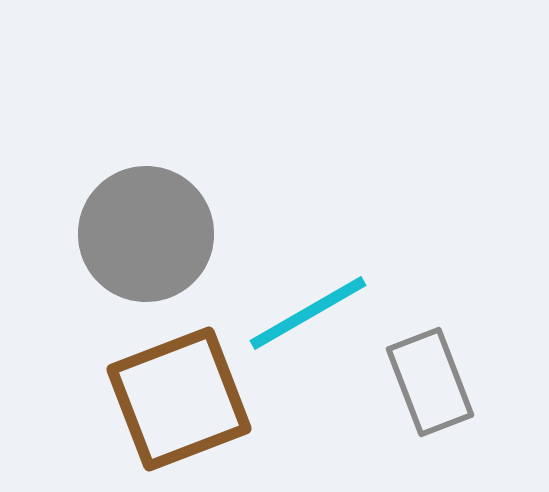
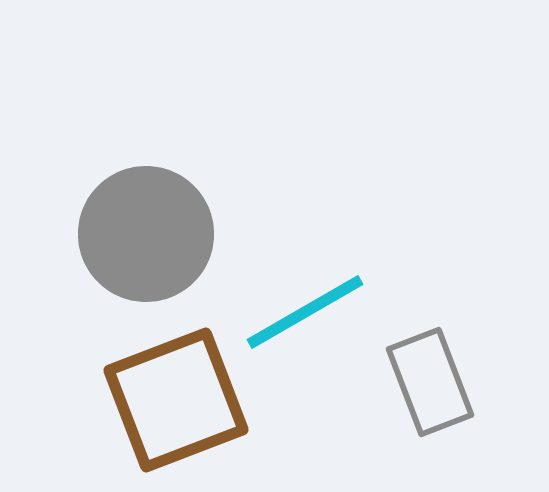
cyan line: moved 3 px left, 1 px up
brown square: moved 3 px left, 1 px down
